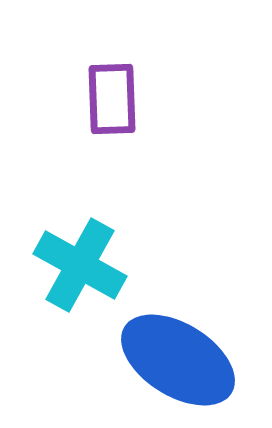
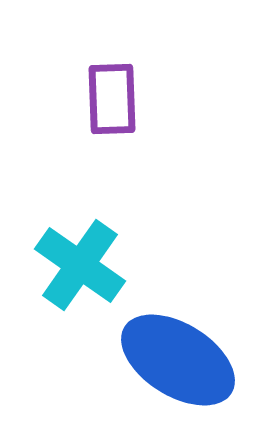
cyan cross: rotated 6 degrees clockwise
